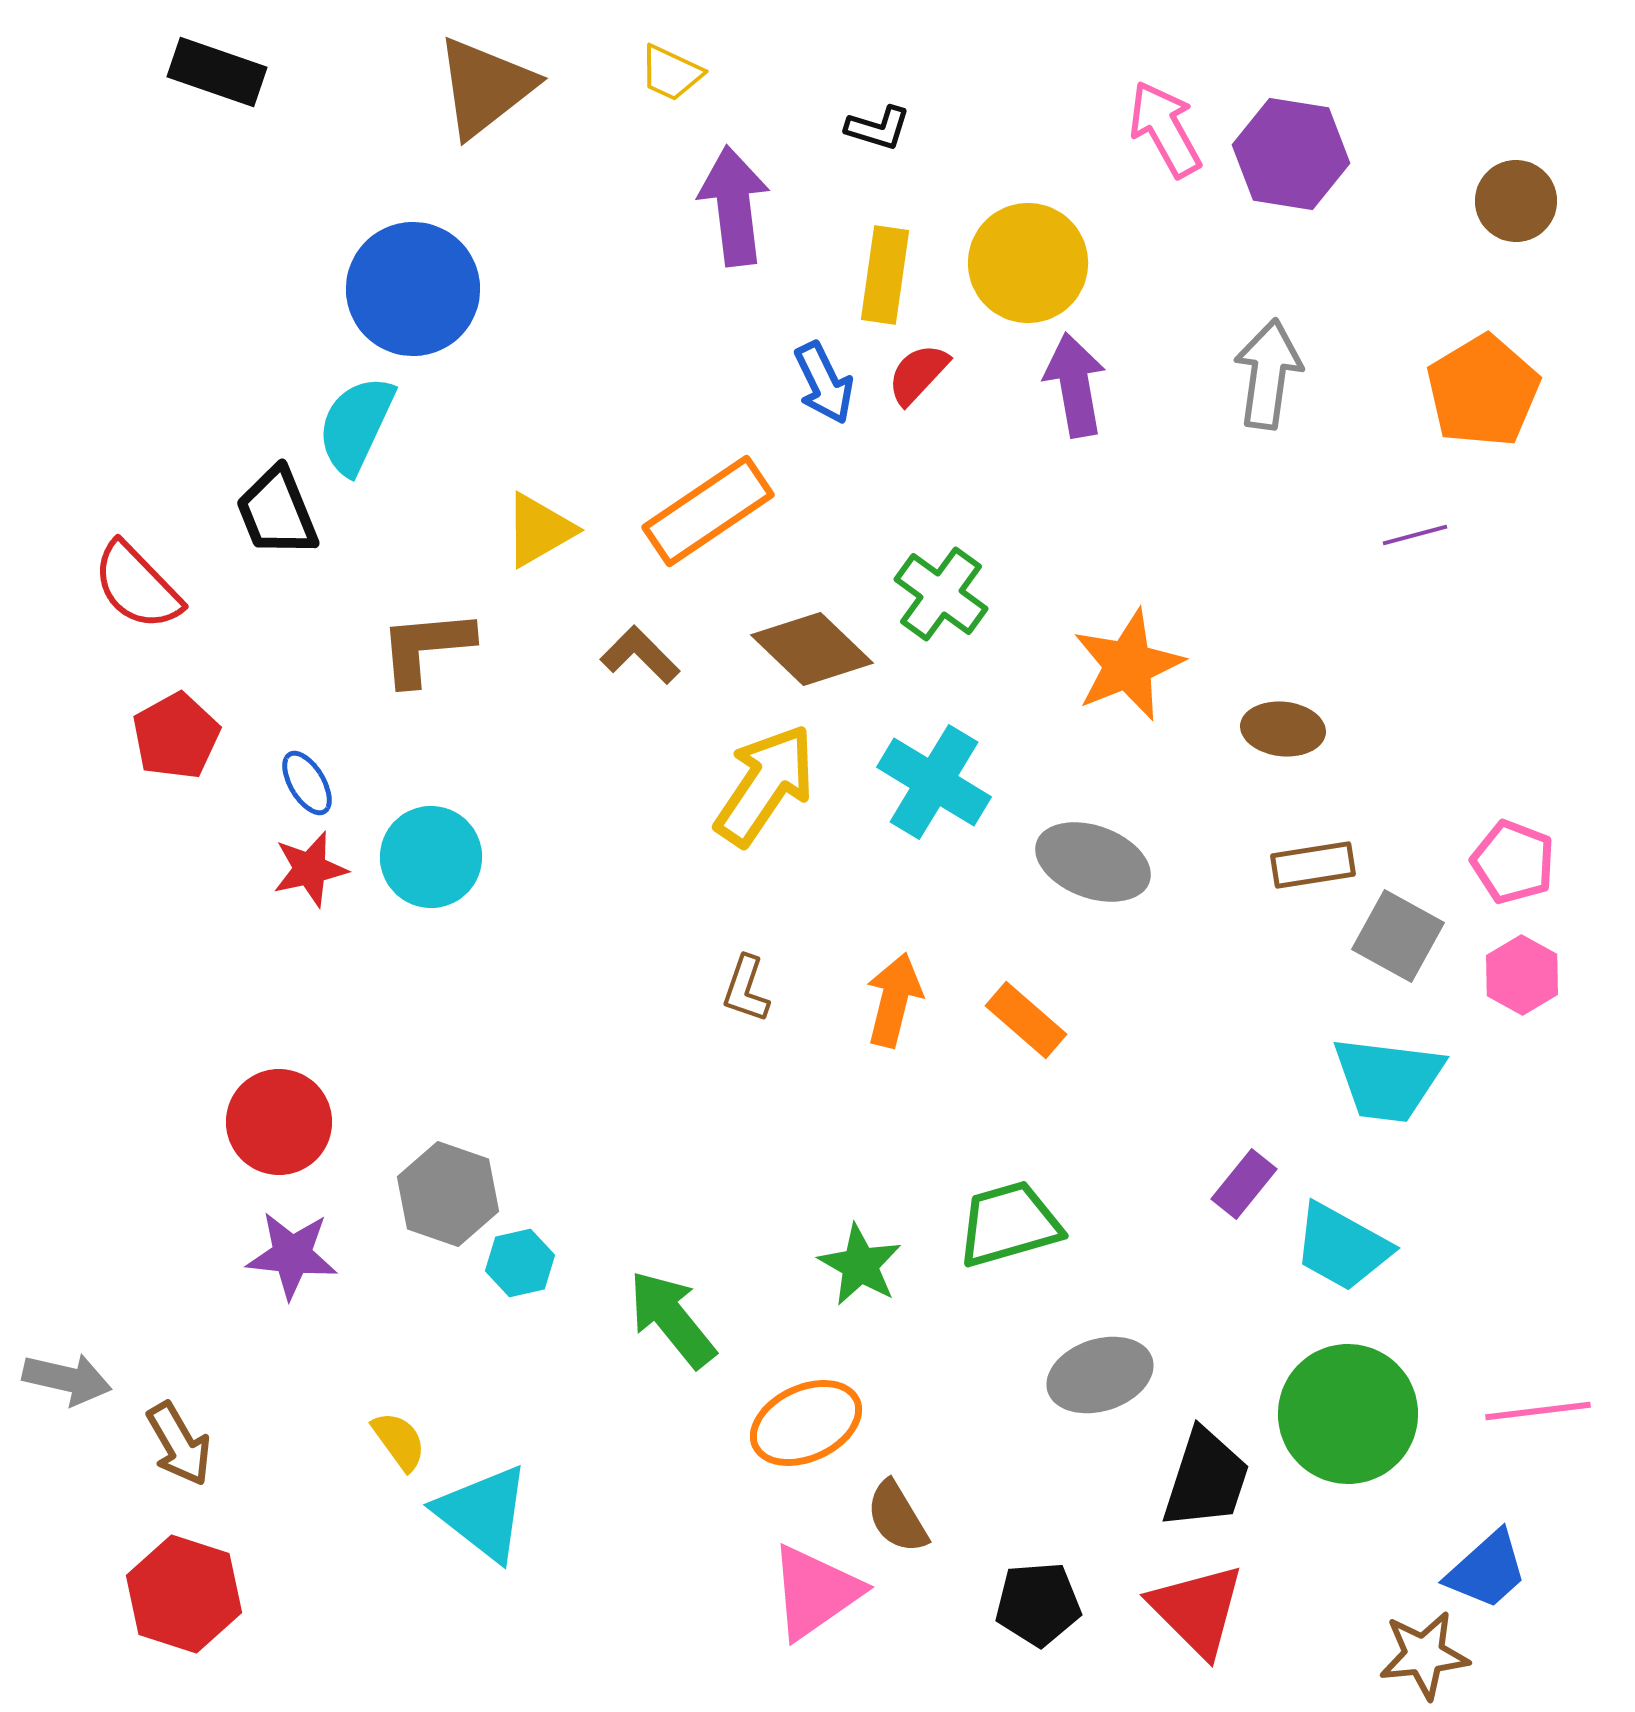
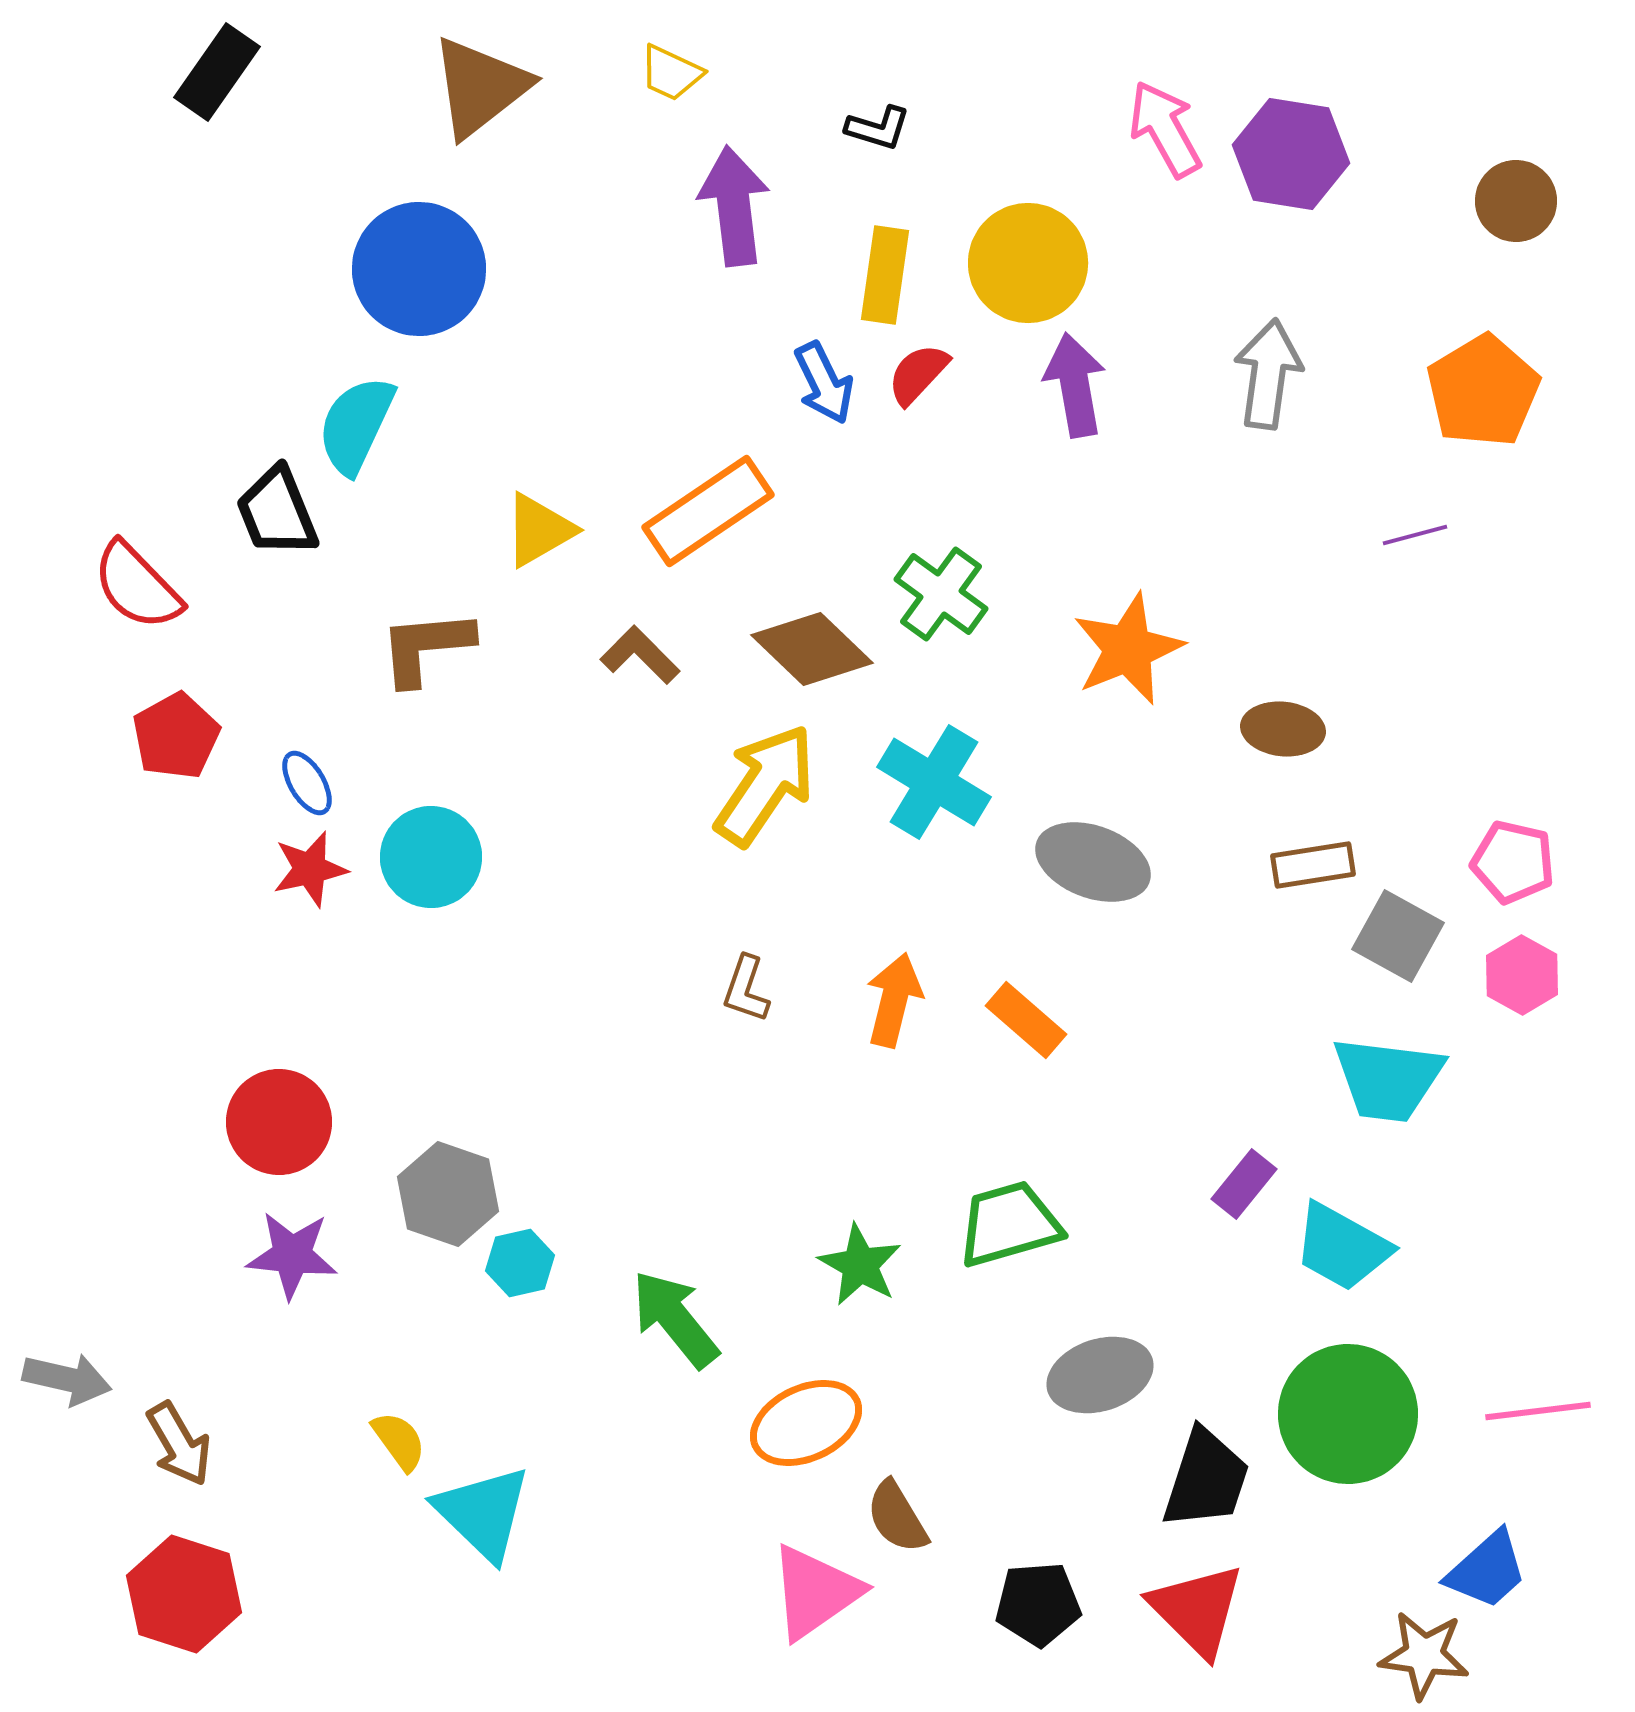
black rectangle at (217, 72): rotated 74 degrees counterclockwise
brown triangle at (485, 87): moved 5 px left
blue circle at (413, 289): moved 6 px right, 20 px up
orange star at (1128, 665): moved 16 px up
pink pentagon at (1513, 862): rotated 8 degrees counterclockwise
green arrow at (672, 1319): moved 3 px right
cyan triangle at (483, 1513): rotated 6 degrees clockwise
brown star at (1424, 1655): rotated 14 degrees clockwise
